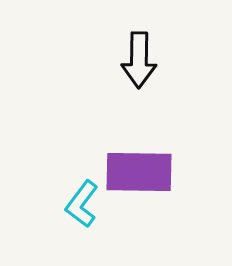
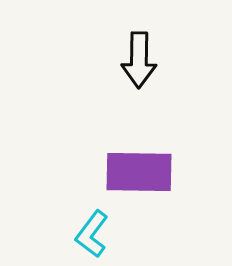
cyan L-shape: moved 10 px right, 30 px down
